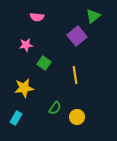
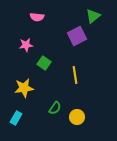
purple square: rotated 12 degrees clockwise
